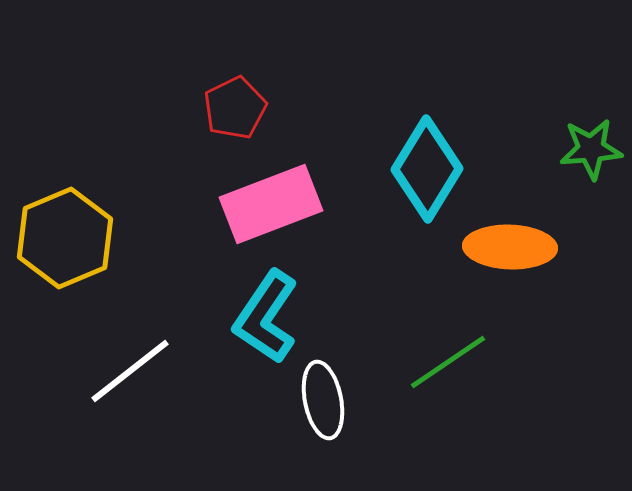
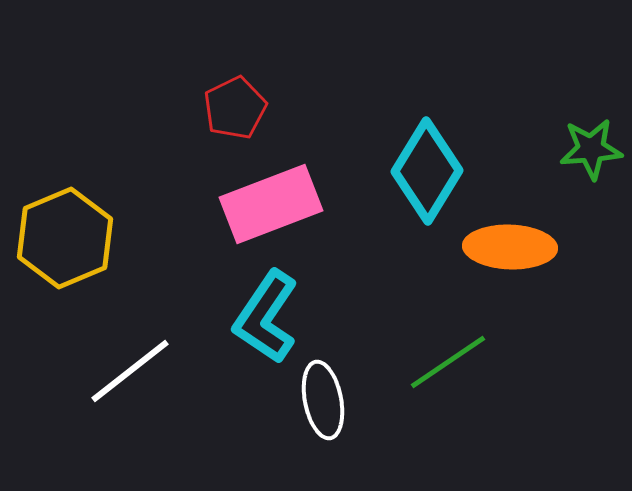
cyan diamond: moved 2 px down
